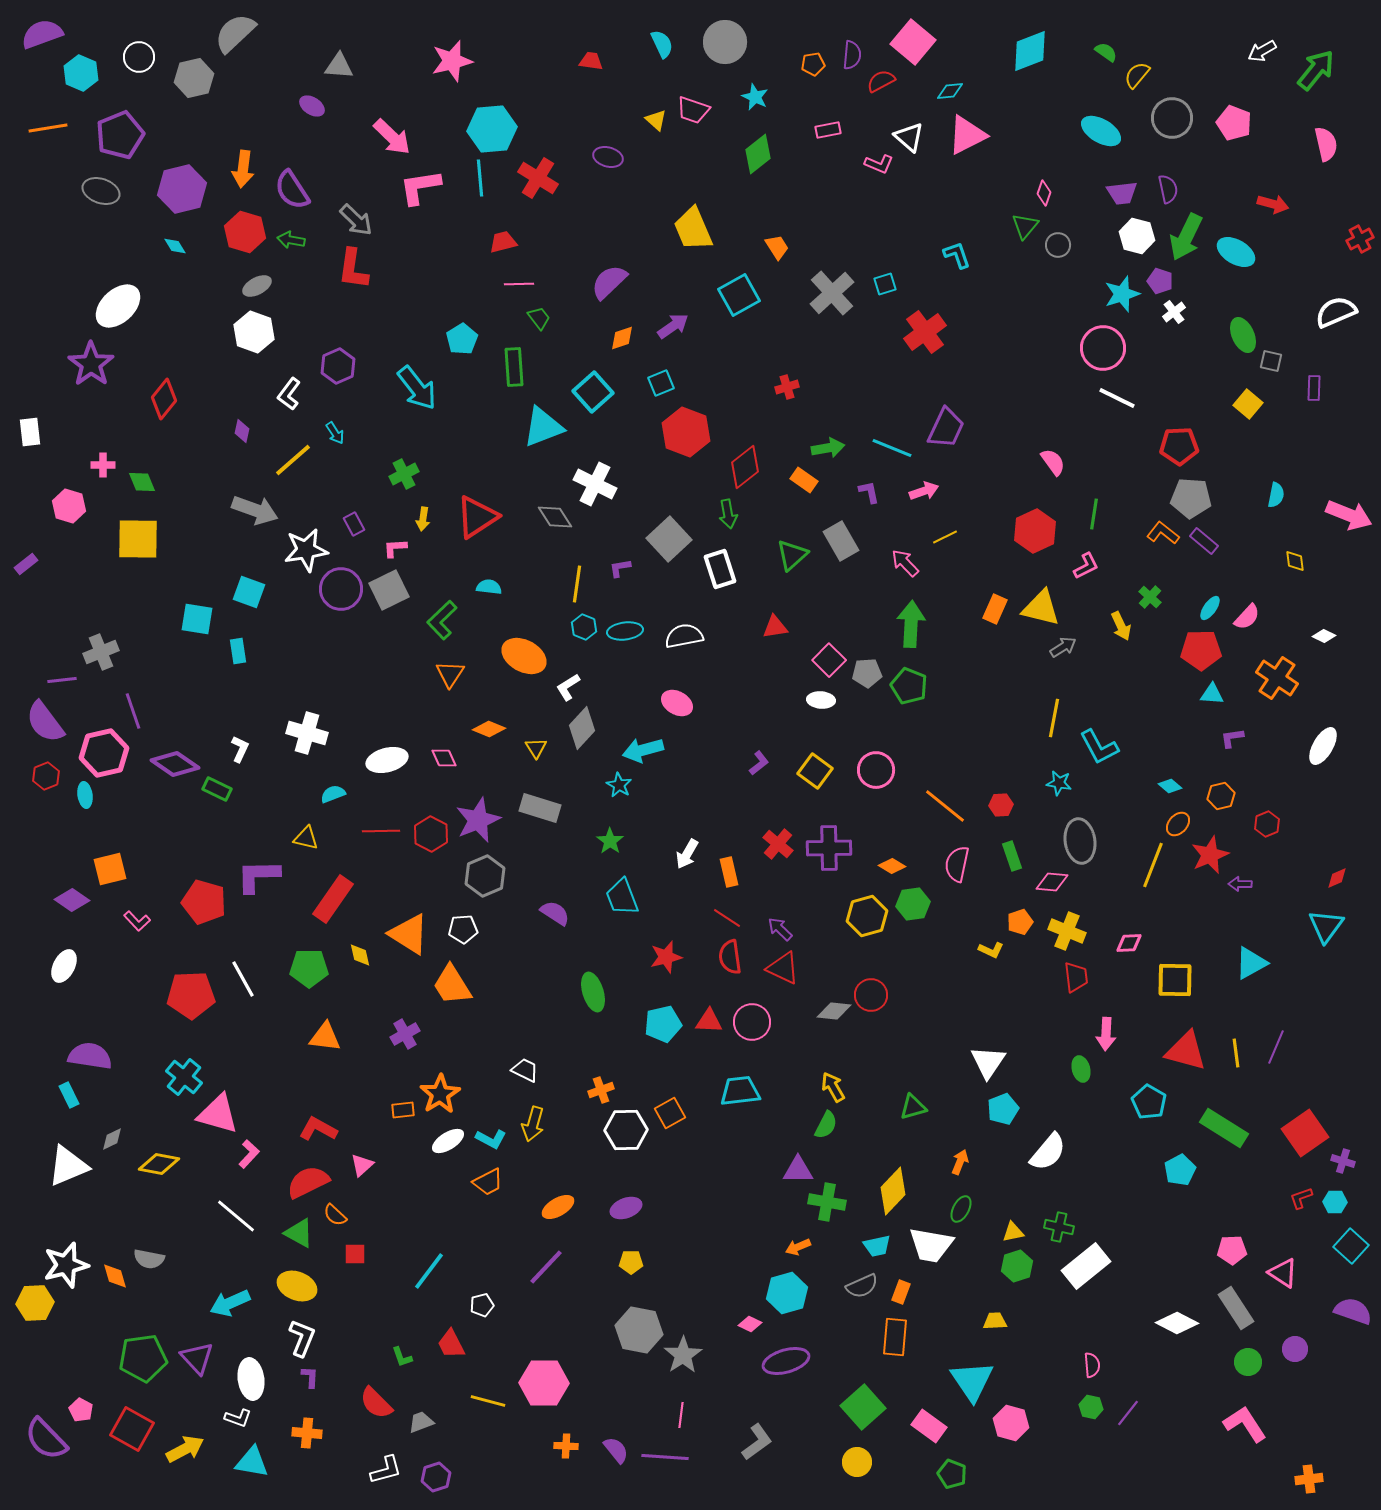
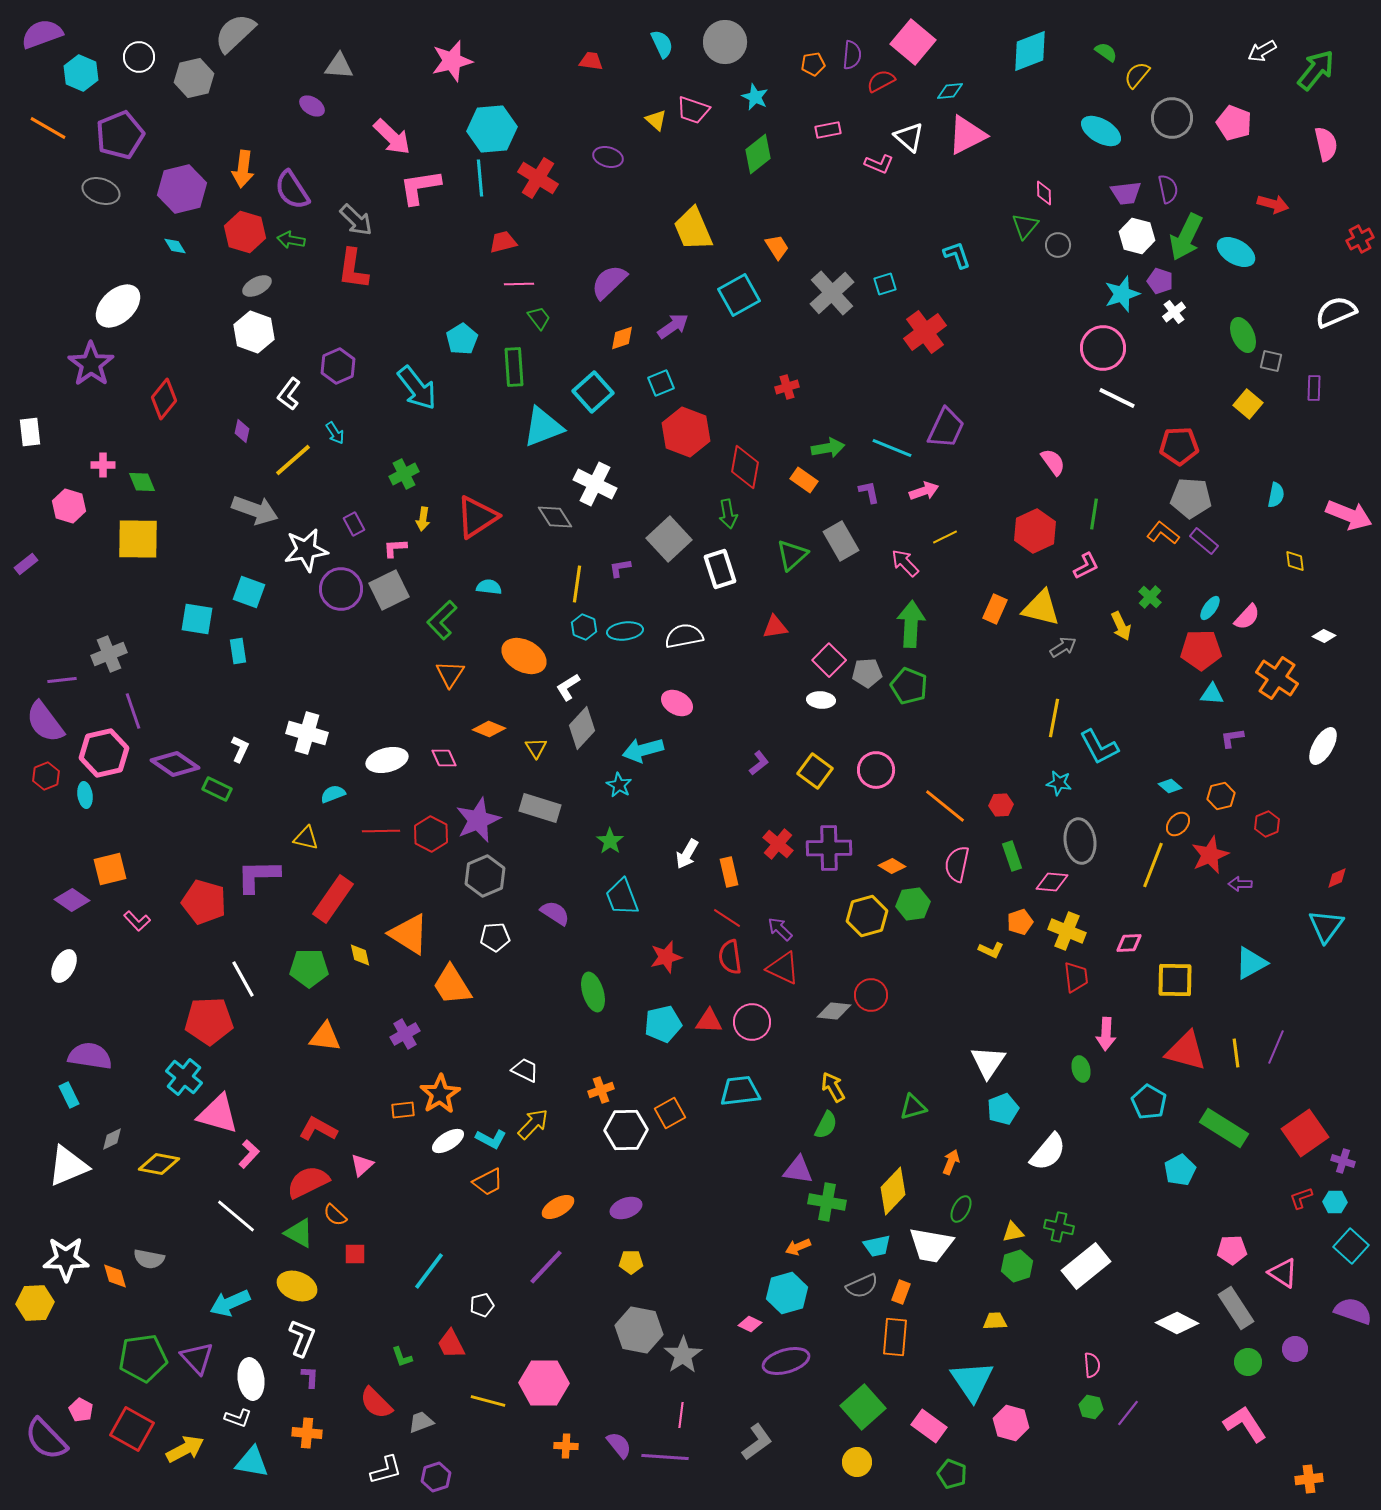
orange line at (48, 128): rotated 39 degrees clockwise
pink diamond at (1044, 193): rotated 20 degrees counterclockwise
purple trapezoid at (1122, 193): moved 4 px right
red diamond at (745, 467): rotated 42 degrees counterclockwise
gray cross at (101, 652): moved 8 px right, 2 px down
white pentagon at (463, 929): moved 32 px right, 8 px down
red pentagon at (191, 995): moved 18 px right, 26 px down
yellow arrow at (533, 1124): rotated 152 degrees counterclockwise
orange arrow at (960, 1162): moved 9 px left
purple triangle at (798, 1170): rotated 8 degrees clockwise
white star at (66, 1265): moved 6 px up; rotated 15 degrees clockwise
purple semicircle at (616, 1450): moved 3 px right, 5 px up
